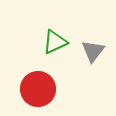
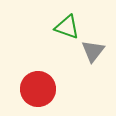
green triangle: moved 12 px right, 15 px up; rotated 44 degrees clockwise
